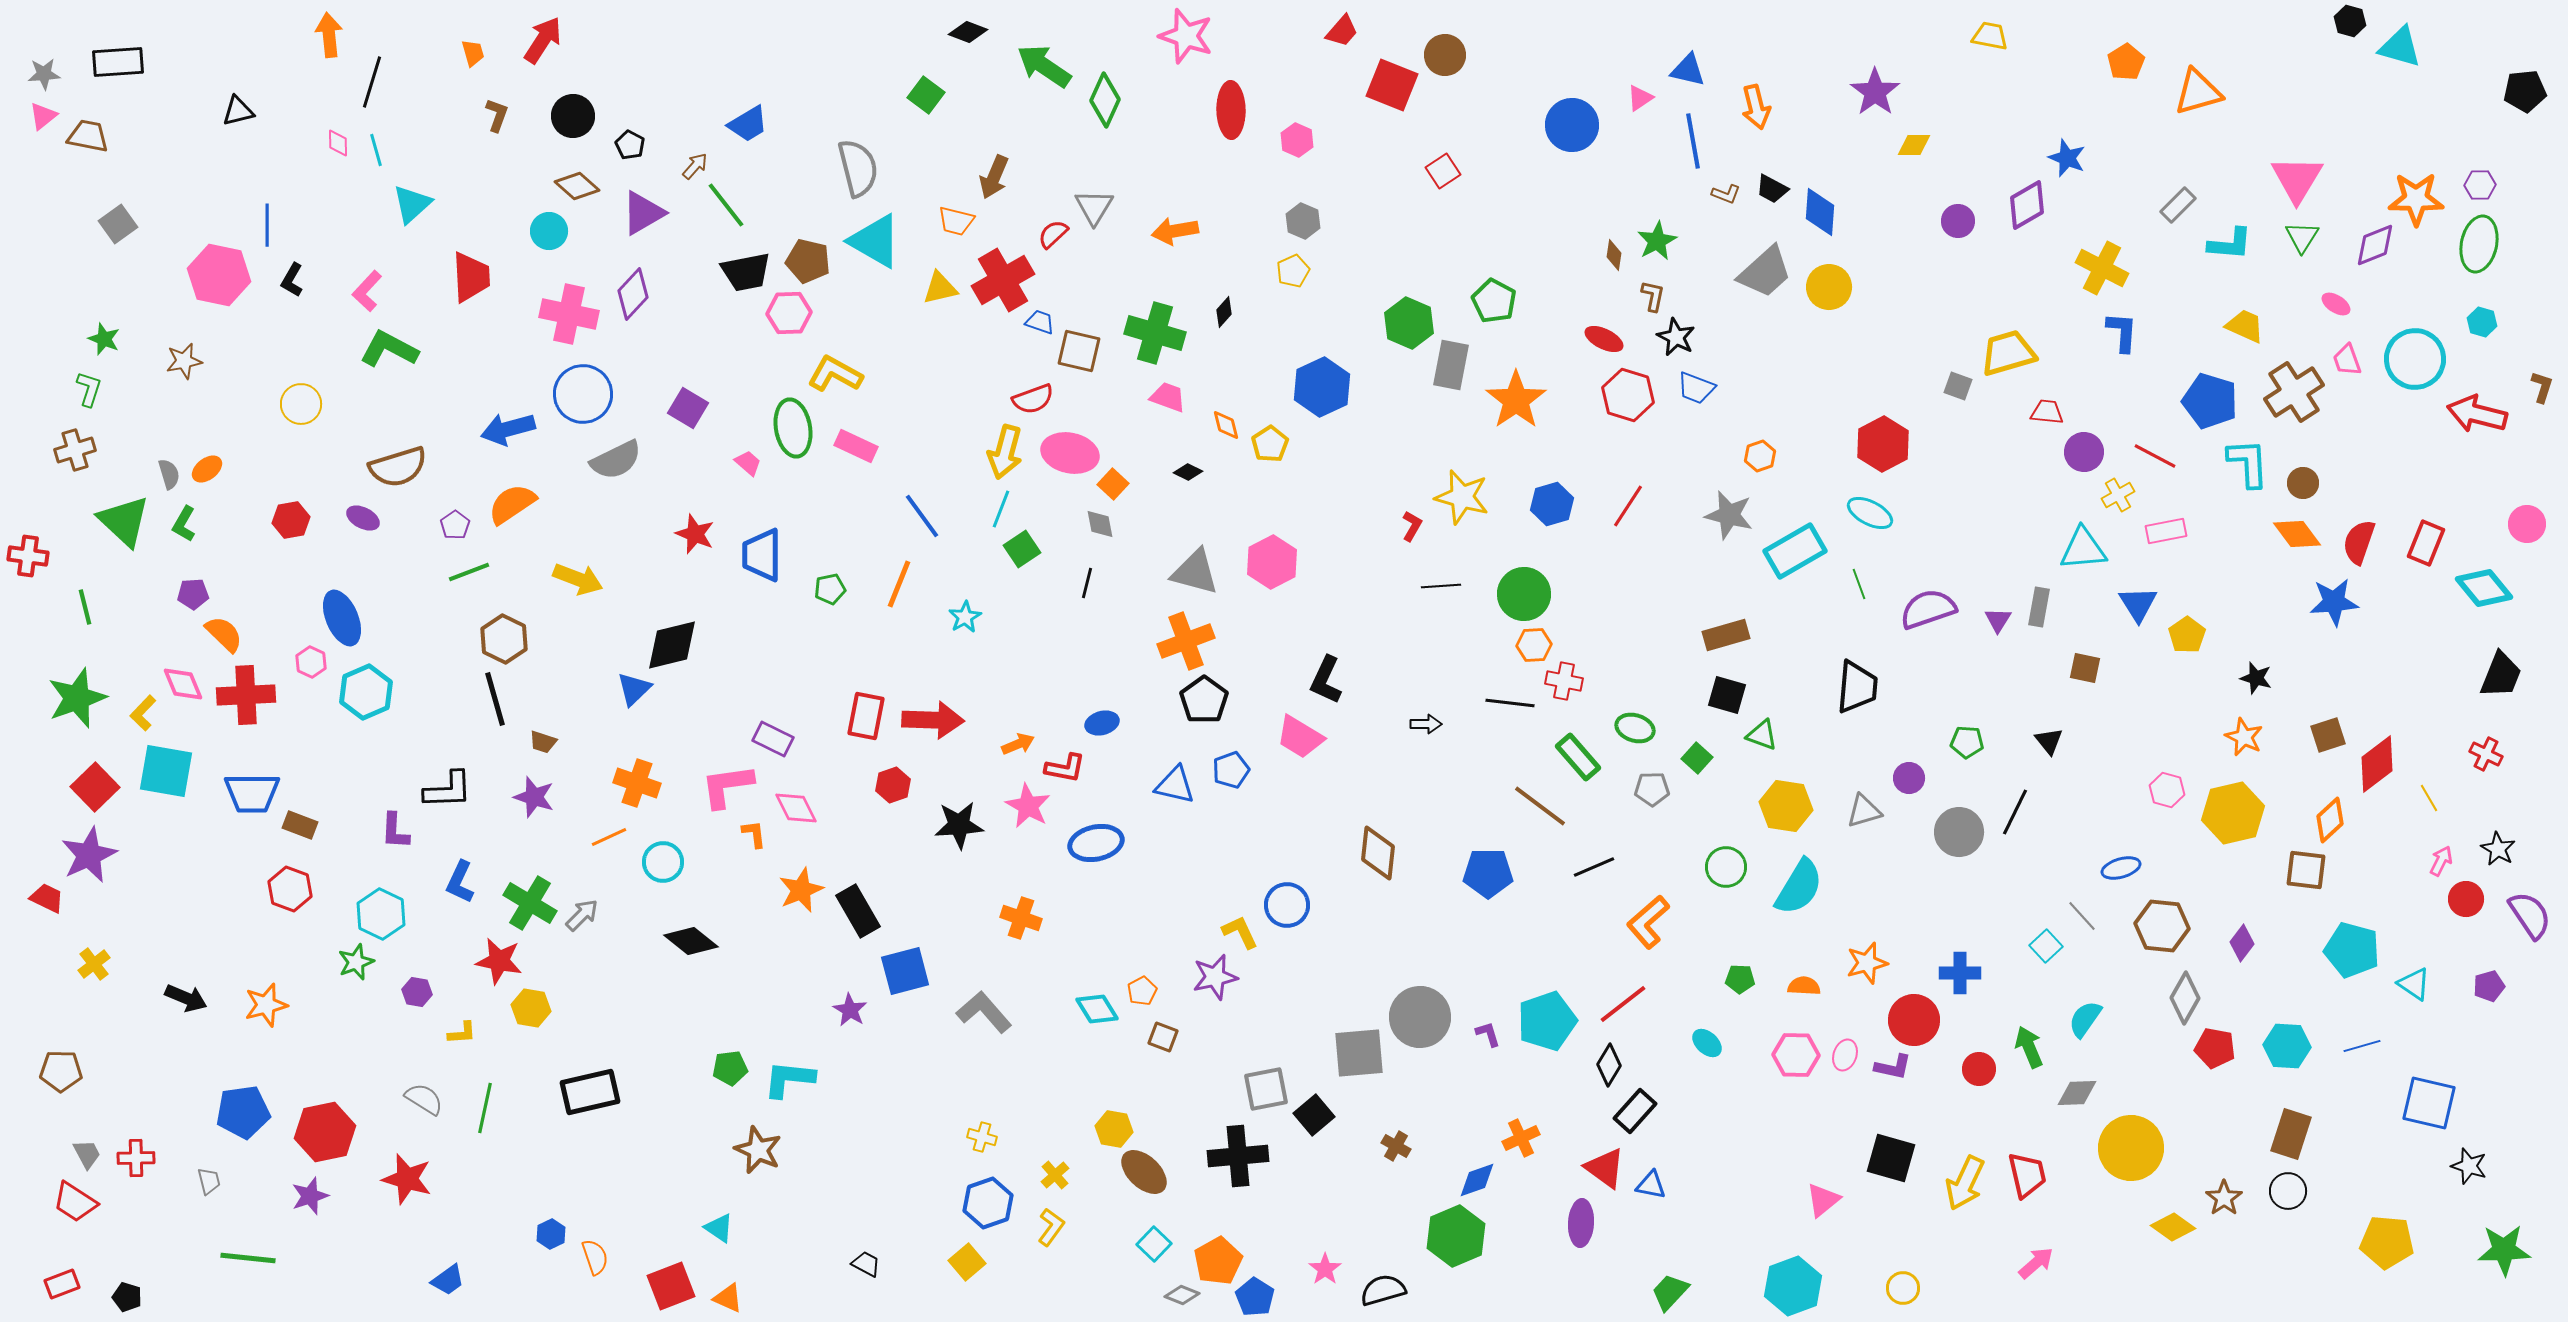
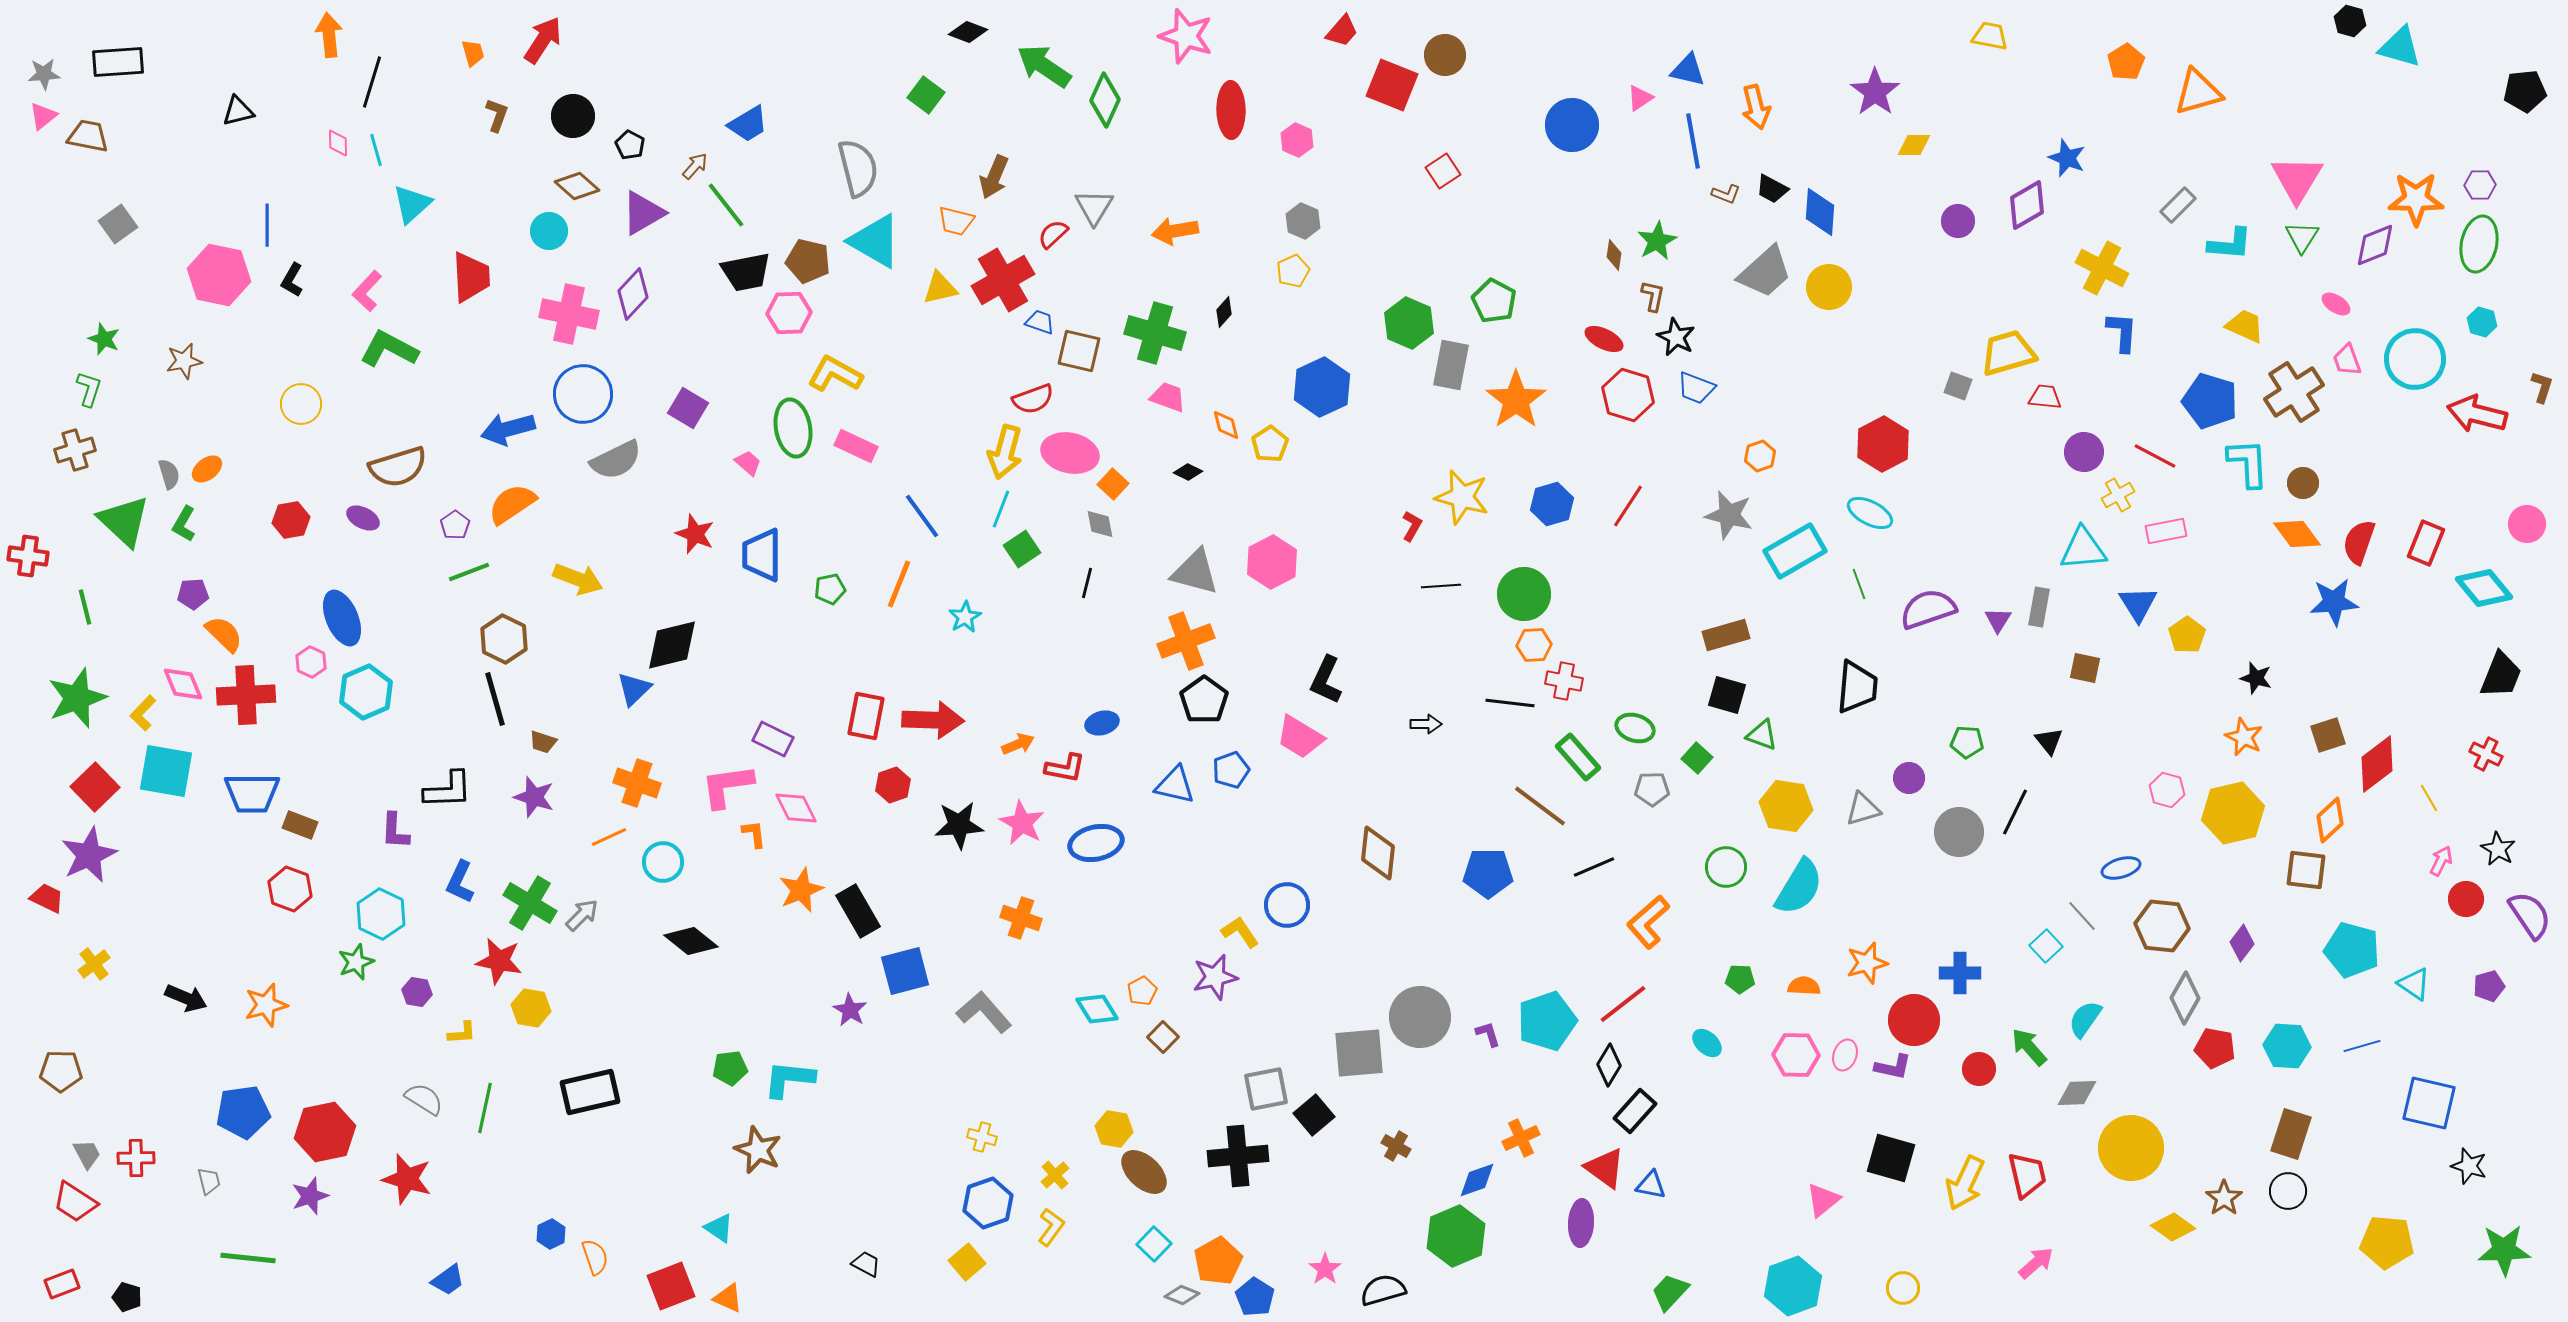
red trapezoid at (2047, 412): moved 2 px left, 15 px up
pink star at (1028, 806): moved 6 px left, 17 px down
gray triangle at (1864, 811): moved 1 px left, 2 px up
yellow L-shape at (1240, 932): rotated 9 degrees counterclockwise
brown square at (1163, 1037): rotated 24 degrees clockwise
green arrow at (2029, 1047): rotated 18 degrees counterclockwise
